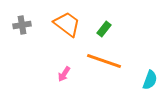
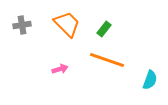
orange trapezoid: rotated 8 degrees clockwise
orange line: moved 3 px right, 1 px up
pink arrow: moved 4 px left, 5 px up; rotated 140 degrees counterclockwise
